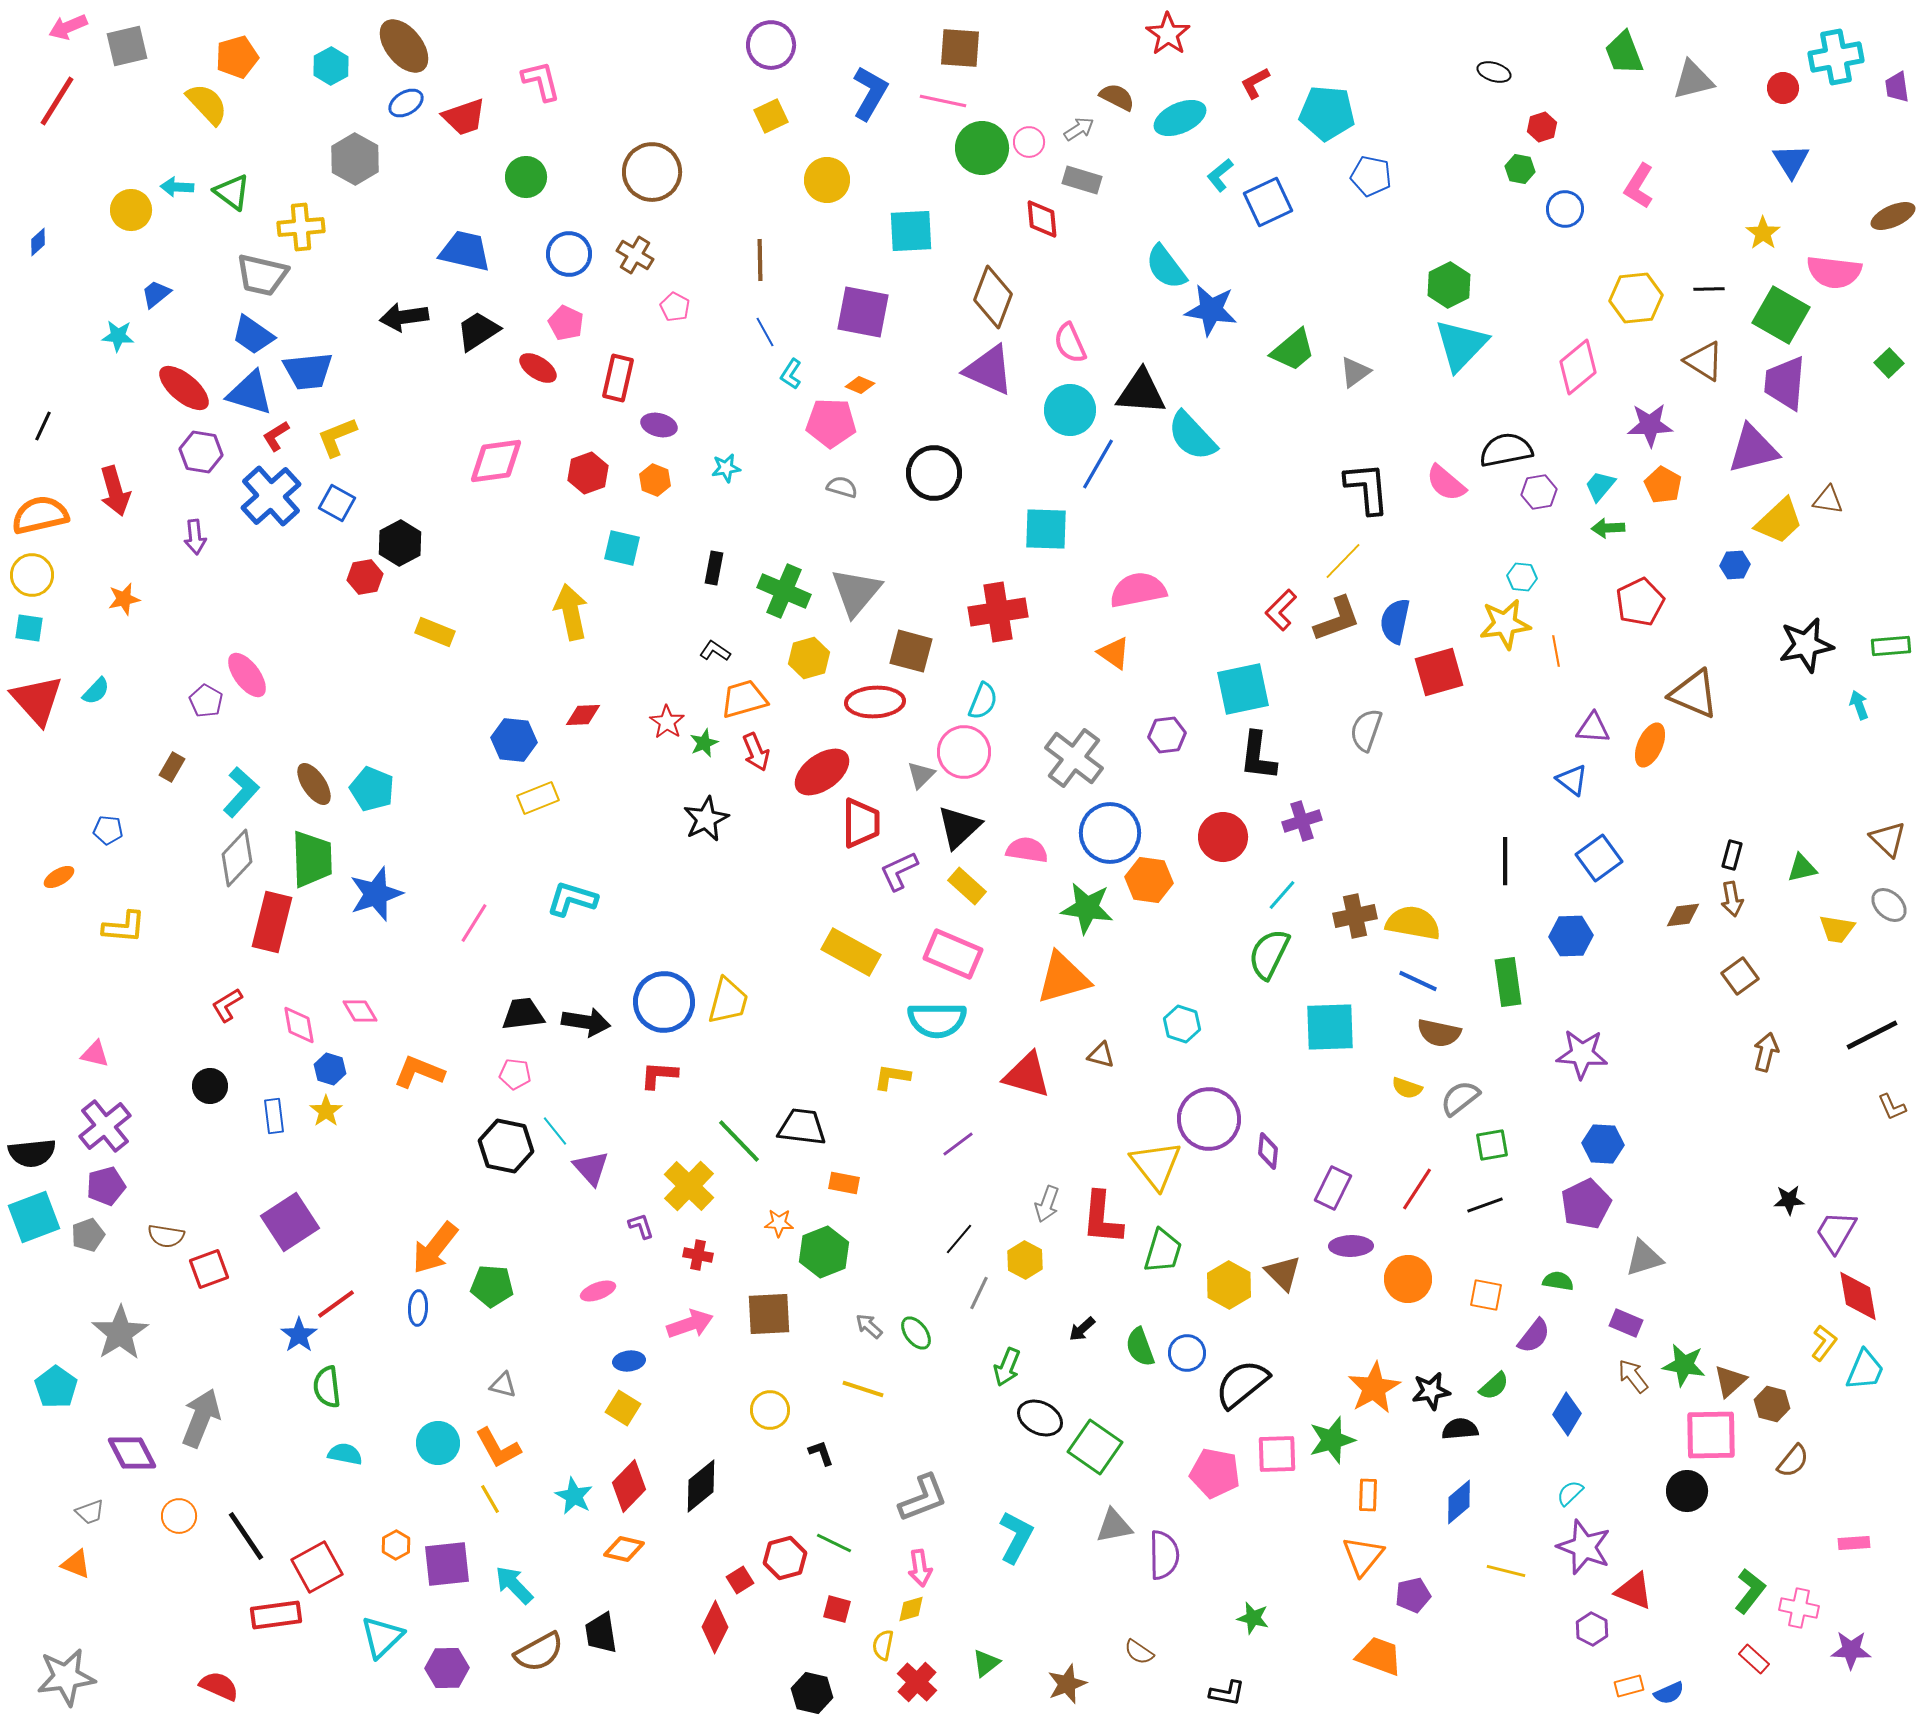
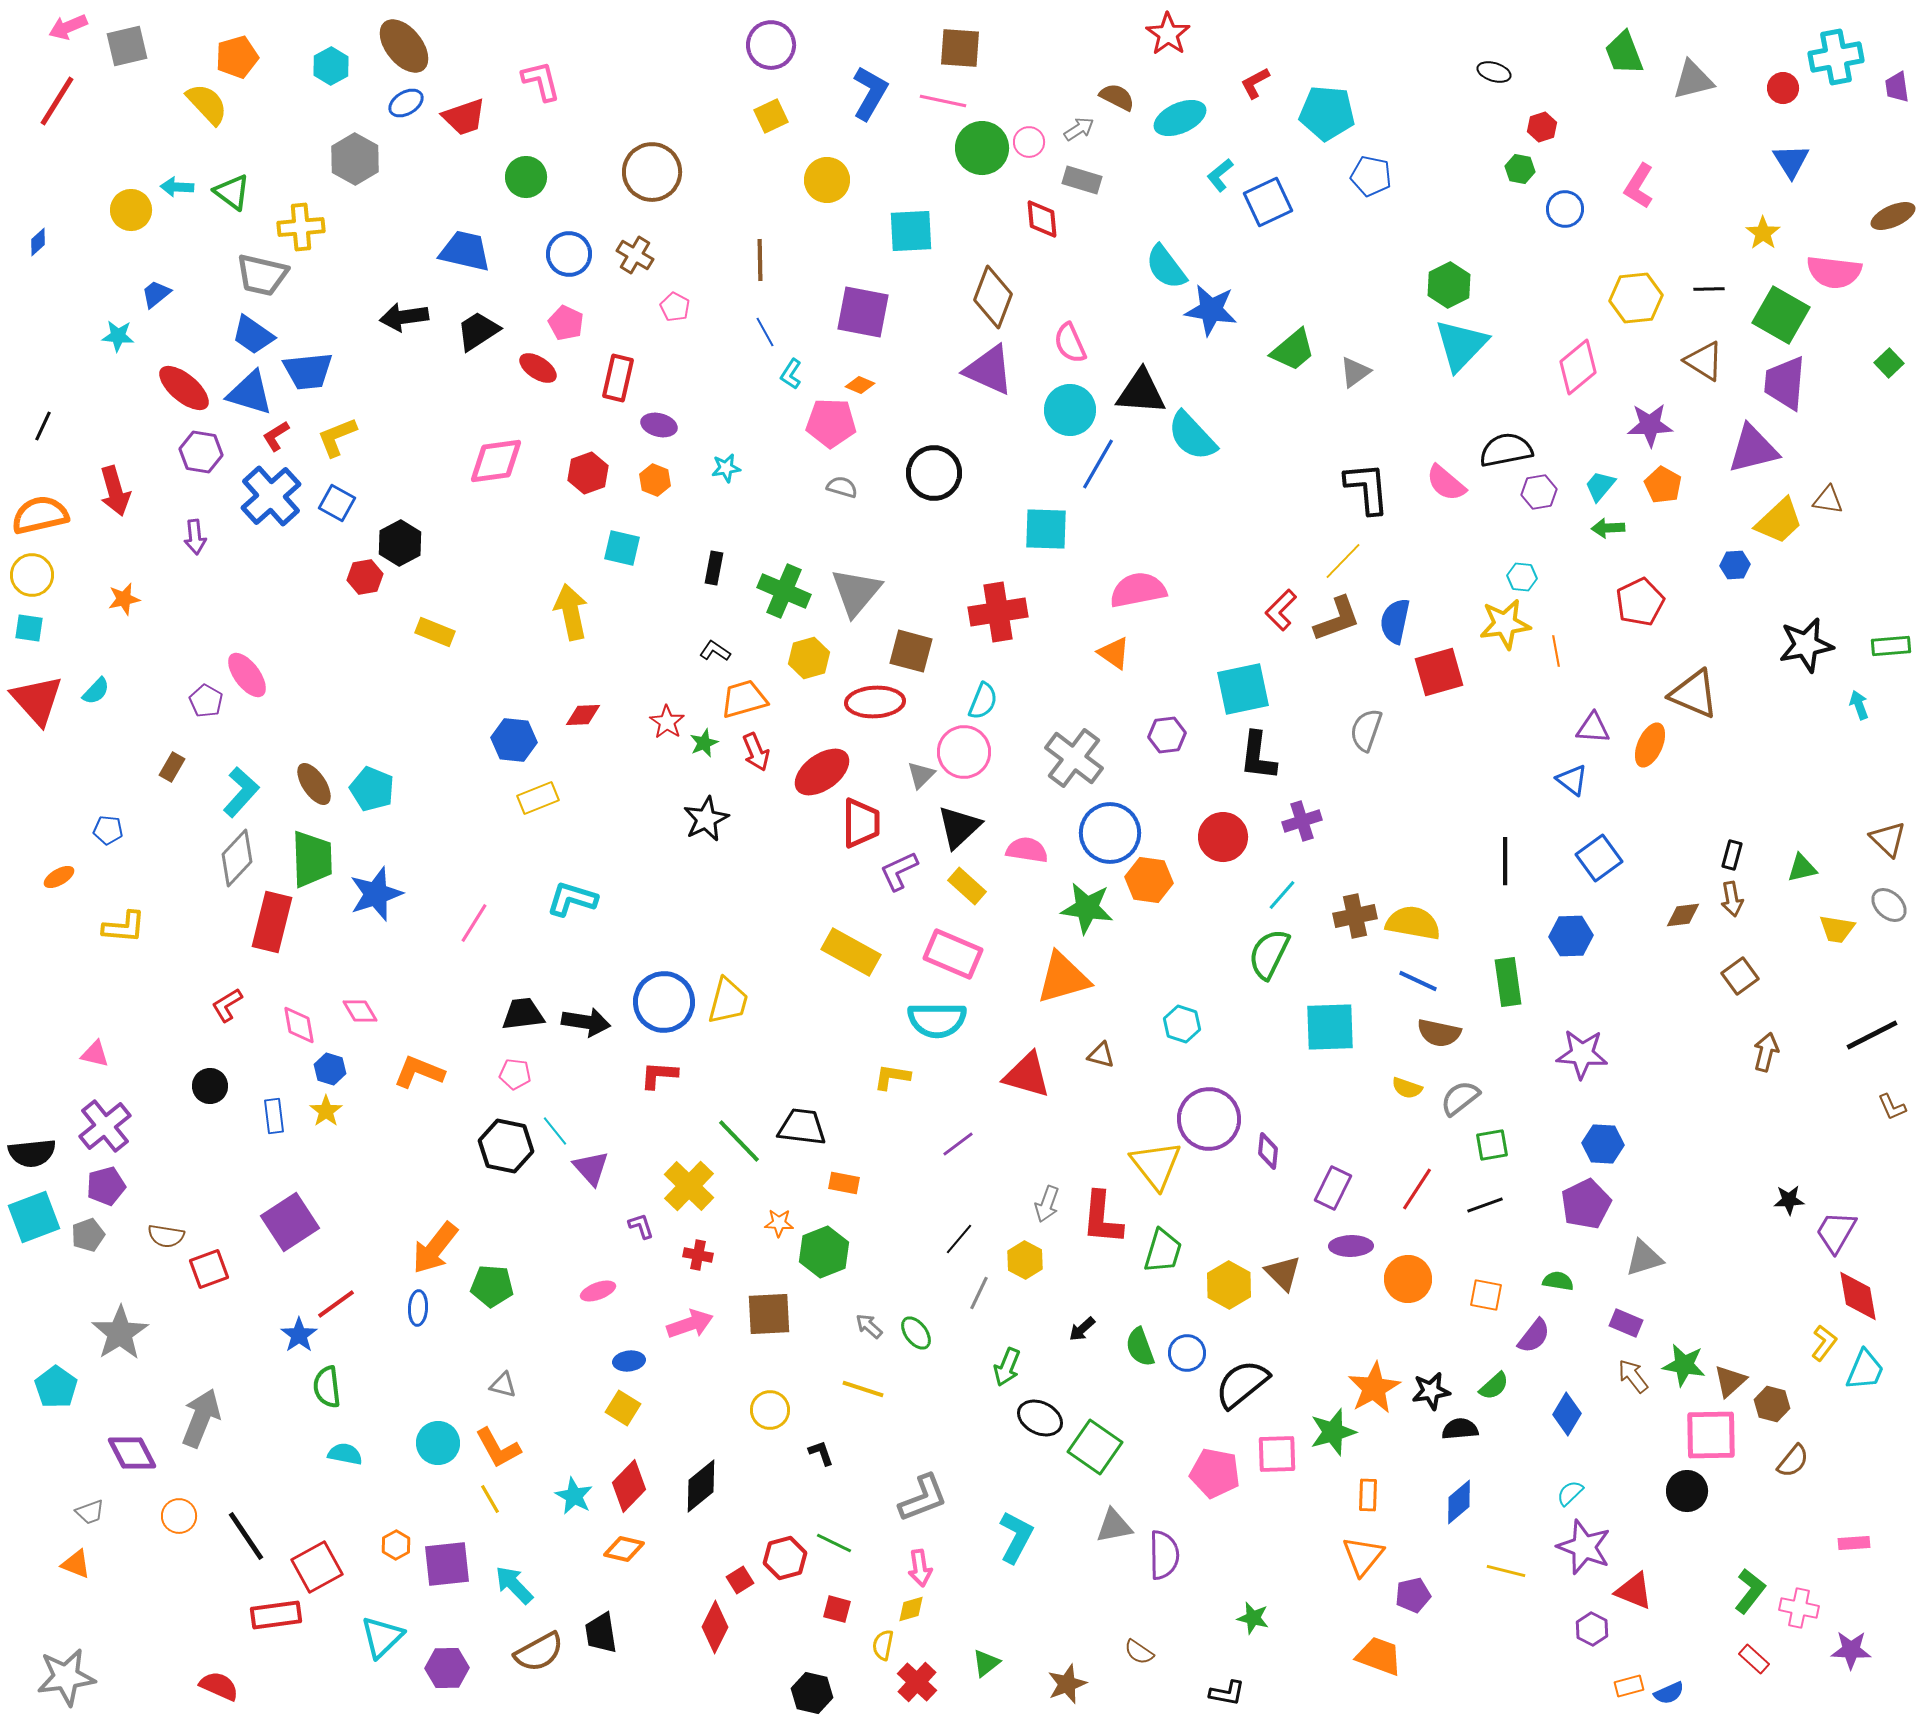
green star at (1332, 1440): moved 1 px right, 8 px up
